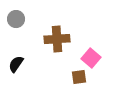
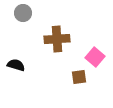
gray circle: moved 7 px right, 6 px up
pink square: moved 4 px right, 1 px up
black semicircle: moved 1 px down; rotated 72 degrees clockwise
